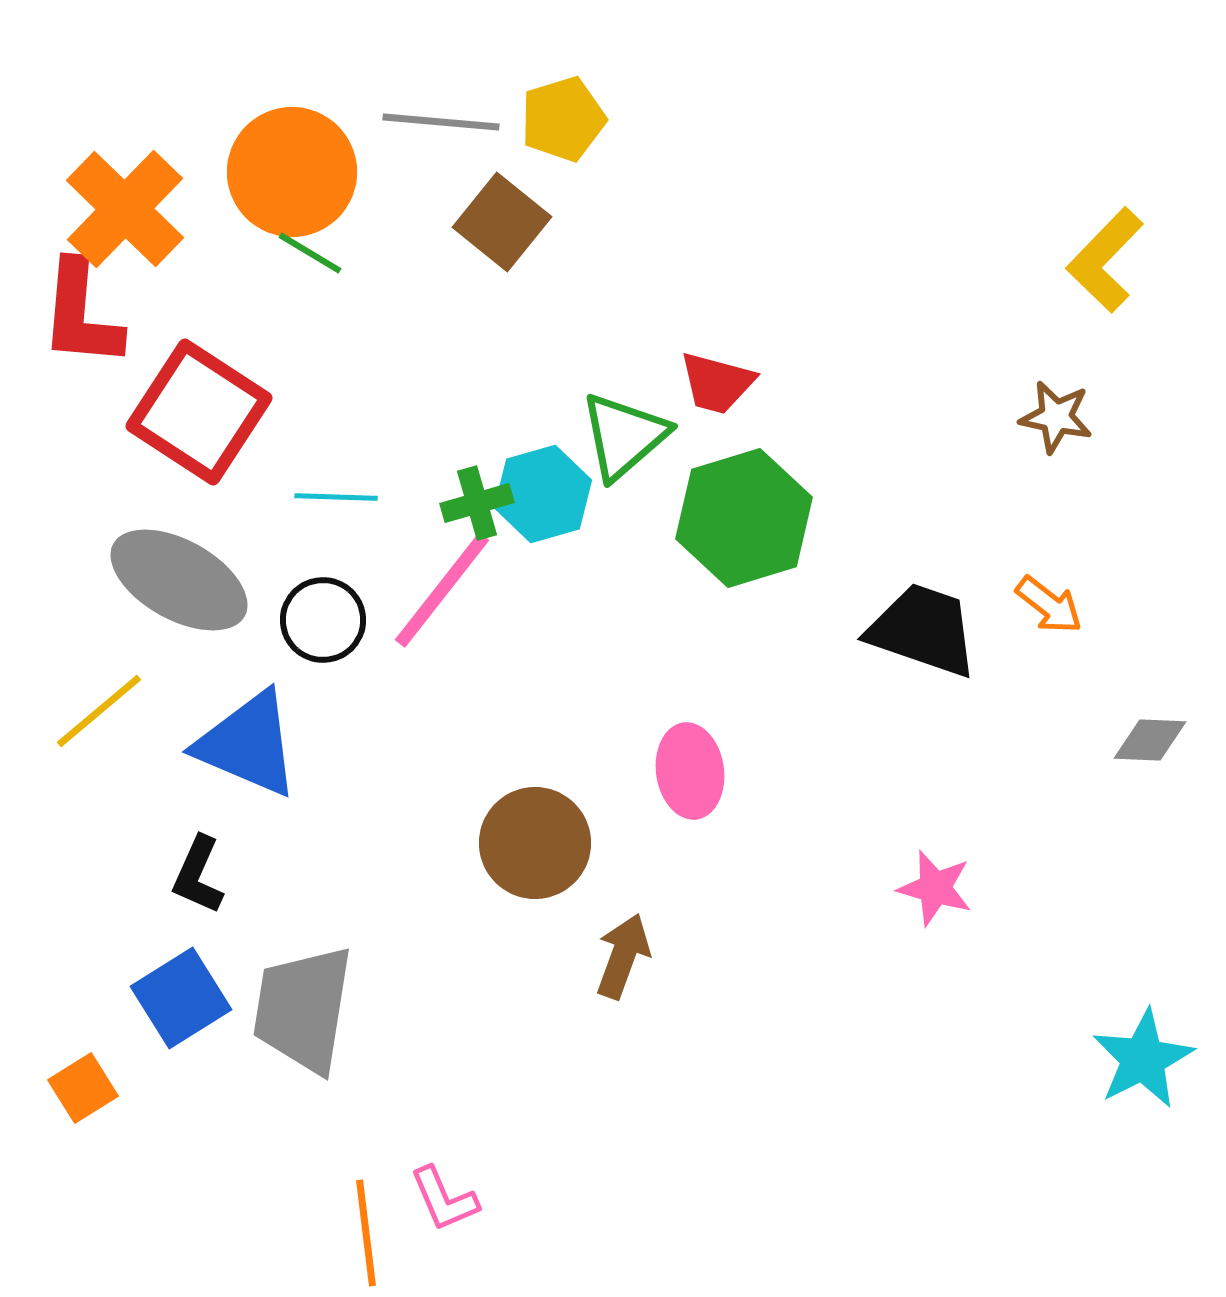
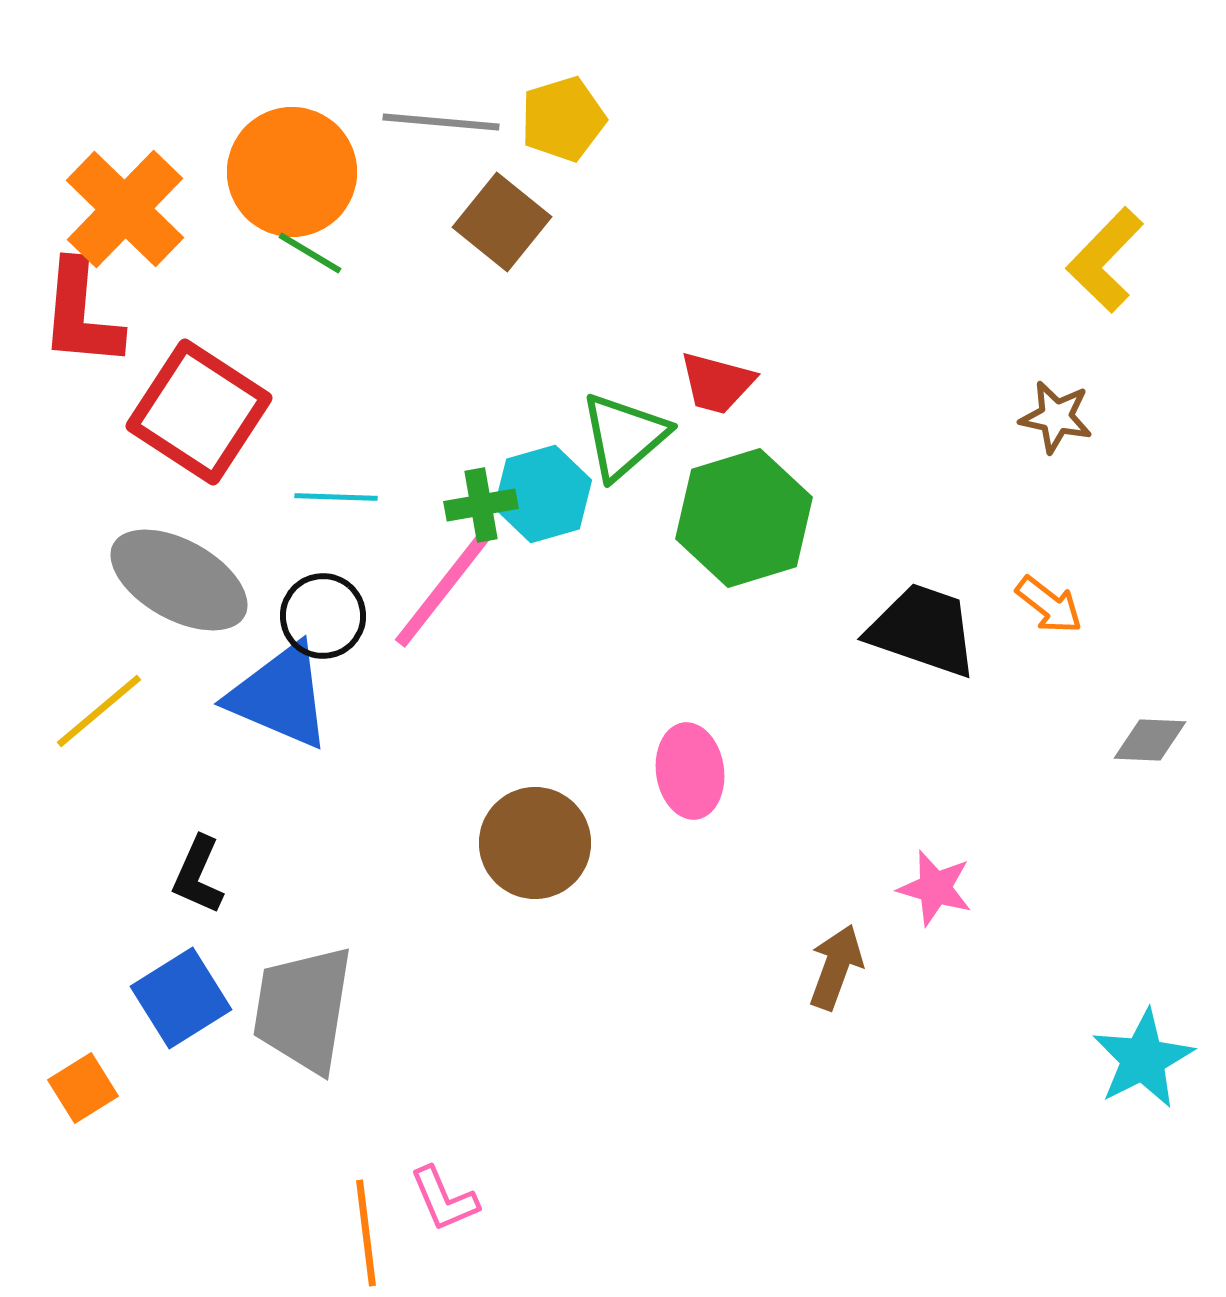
green cross: moved 4 px right, 2 px down; rotated 6 degrees clockwise
black circle: moved 4 px up
blue triangle: moved 32 px right, 48 px up
brown arrow: moved 213 px right, 11 px down
